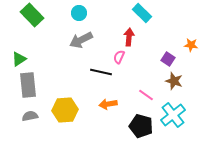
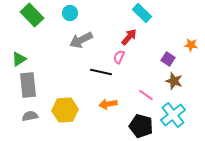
cyan circle: moved 9 px left
red arrow: rotated 36 degrees clockwise
